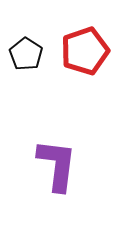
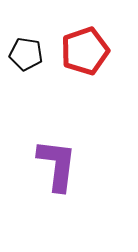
black pentagon: rotated 24 degrees counterclockwise
